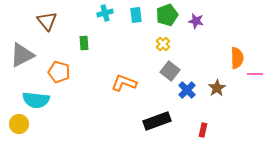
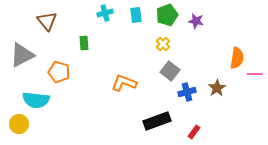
orange semicircle: rotated 10 degrees clockwise
blue cross: moved 2 px down; rotated 30 degrees clockwise
red rectangle: moved 9 px left, 2 px down; rotated 24 degrees clockwise
